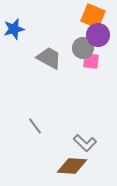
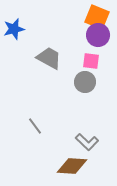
orange square: moved 4 px right, 1 px down
gray circle: moved 2 px right, 34 px down
gray L-shape: moved 2 px right, 1 px up
